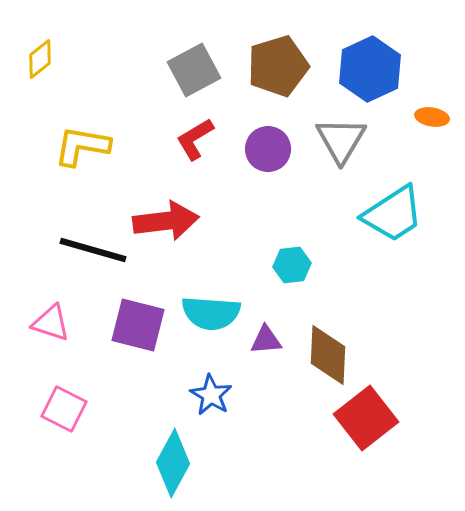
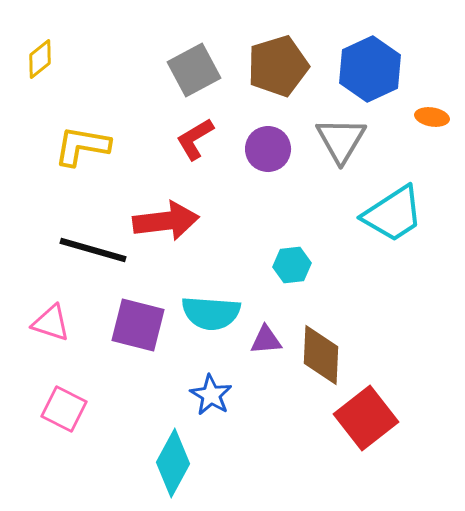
brown diamond: moved 7 px left
